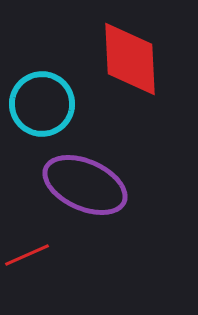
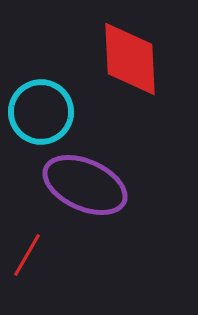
cyan circle: moved 1 px left, 8 px down
red line: rotated 36 degrees counterclockwise
